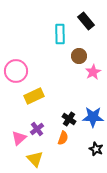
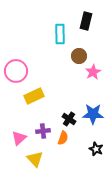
black rectangle: rotated 54 degrees clockwise
blue star: moved 3 px up
purple cross: moved 6 px right, 2 px down; rotated 32 degrees clockwise
